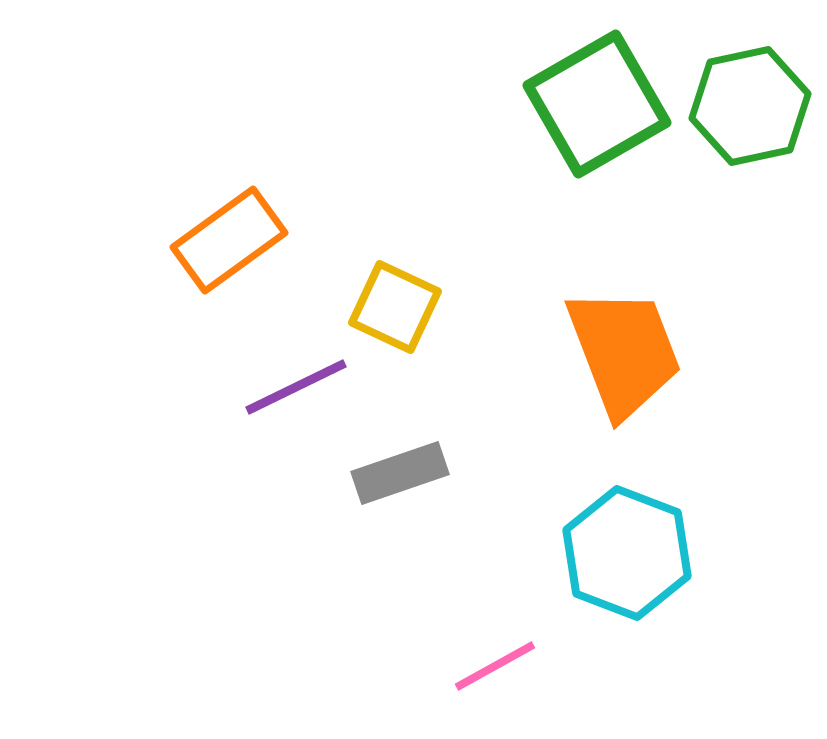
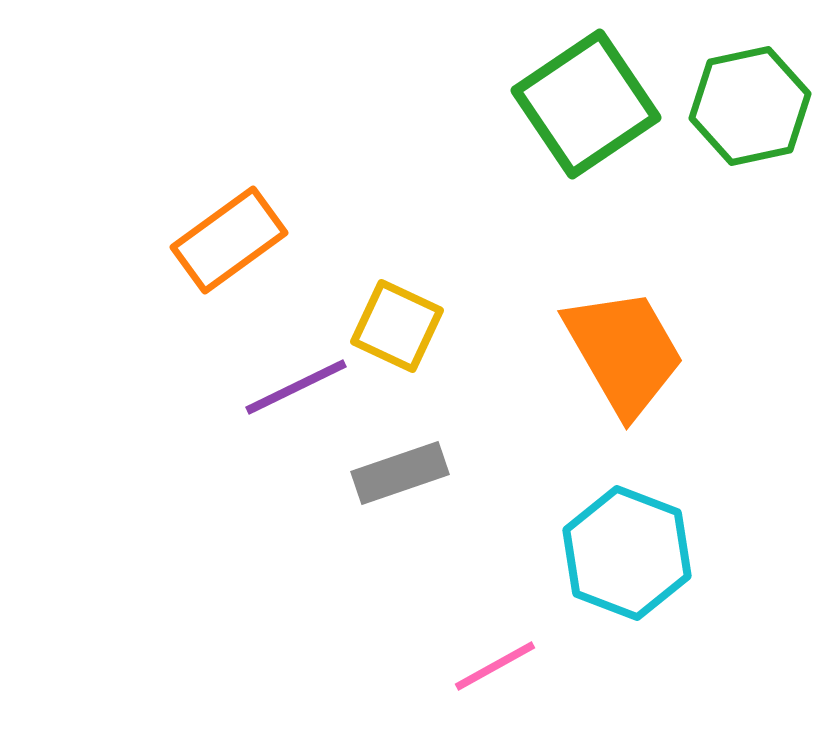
green square: moved 11 px left; rotated 4 degrees counterclockwise
yellow square: moved 2 px right, 19 px down
orange trapezoid: rotated 9 degrees counterclockwise
